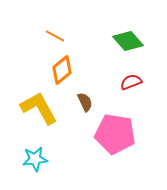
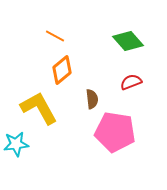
brown semicircle: moved 7 px right, 3 px up; rotated 18 degrees clockwise
pink pentagon: moved 2 px up
cyan star: moved 19 px left, 15 px up
